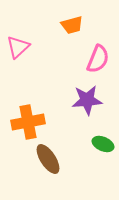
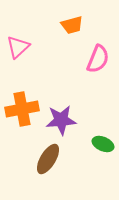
purple star: moved 26 px left, 20 px down
orange cross: moved 6 px left, 13 px up
brown ellipse: rotated 64 degrees clockwise
